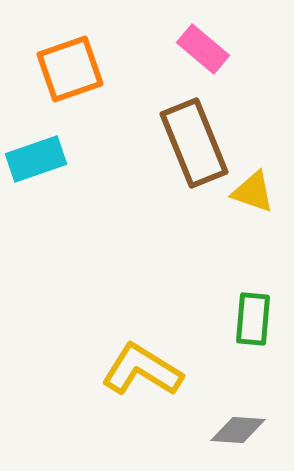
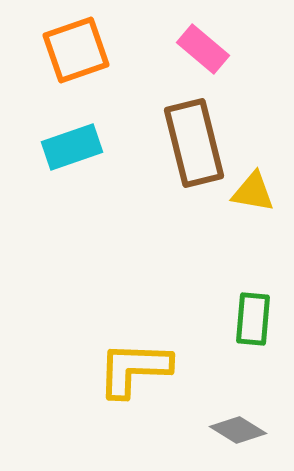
orange square: moved 6 px right, 19 px up
brown rectangle: rotated 8 degrees clockwise
cyan rectangle: moved 36 px right, 12 px up
yellow triangle: rotated 9 degrees counterclockwise
yellow L-shape: moved 8 px left, 1 px up; rotated 30 degrees counterclockwise
gray diamond: rotated 28 degrees clockwise
